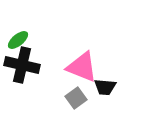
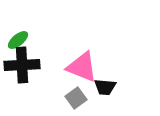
black cross: rotated 16 degrees counterclockwise
